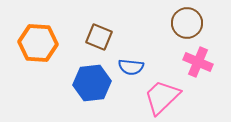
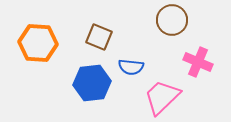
brown circle: moved 15 px left, 3 px up
